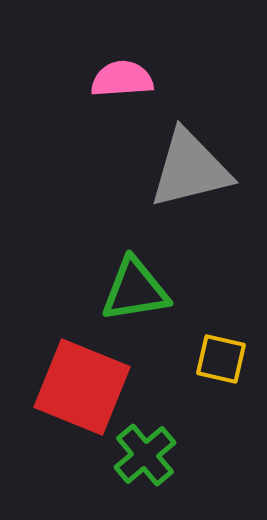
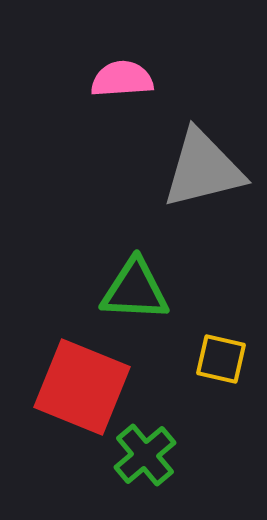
gray triangle: moved 13 px right
green triangle: rotated 12 degrees clockwise
